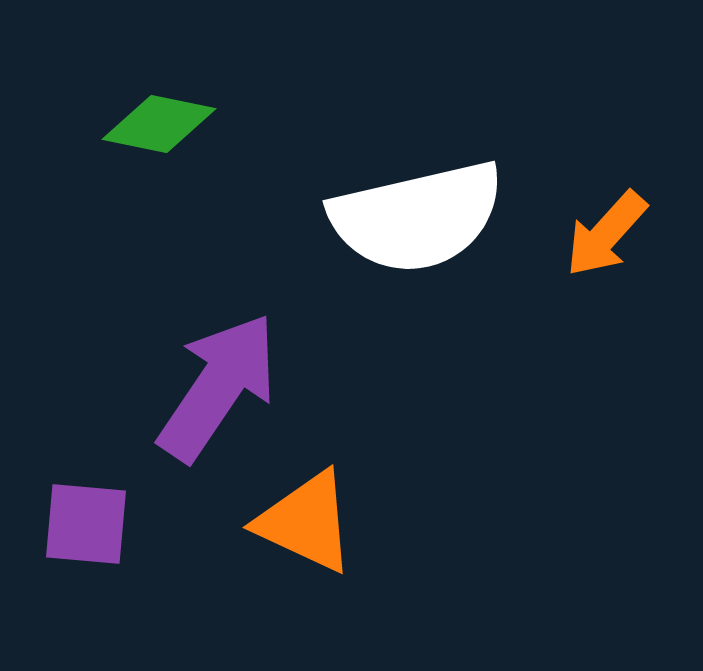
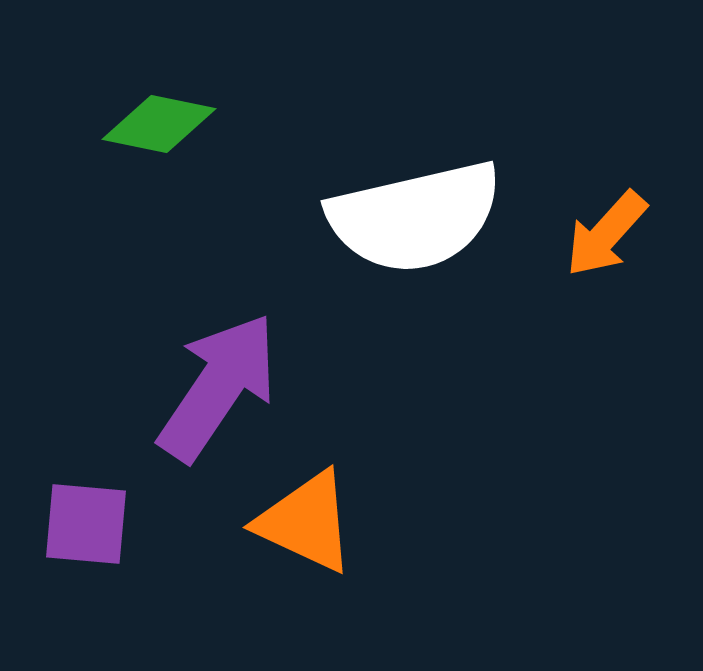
white semicircle: moved 2 px left
